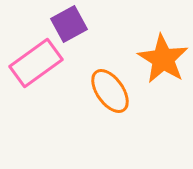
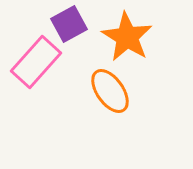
orange star: moved 36 px left, 22 px up
pink rectangle: moved 1 px up; rotated 12 degrees counterclockwise
